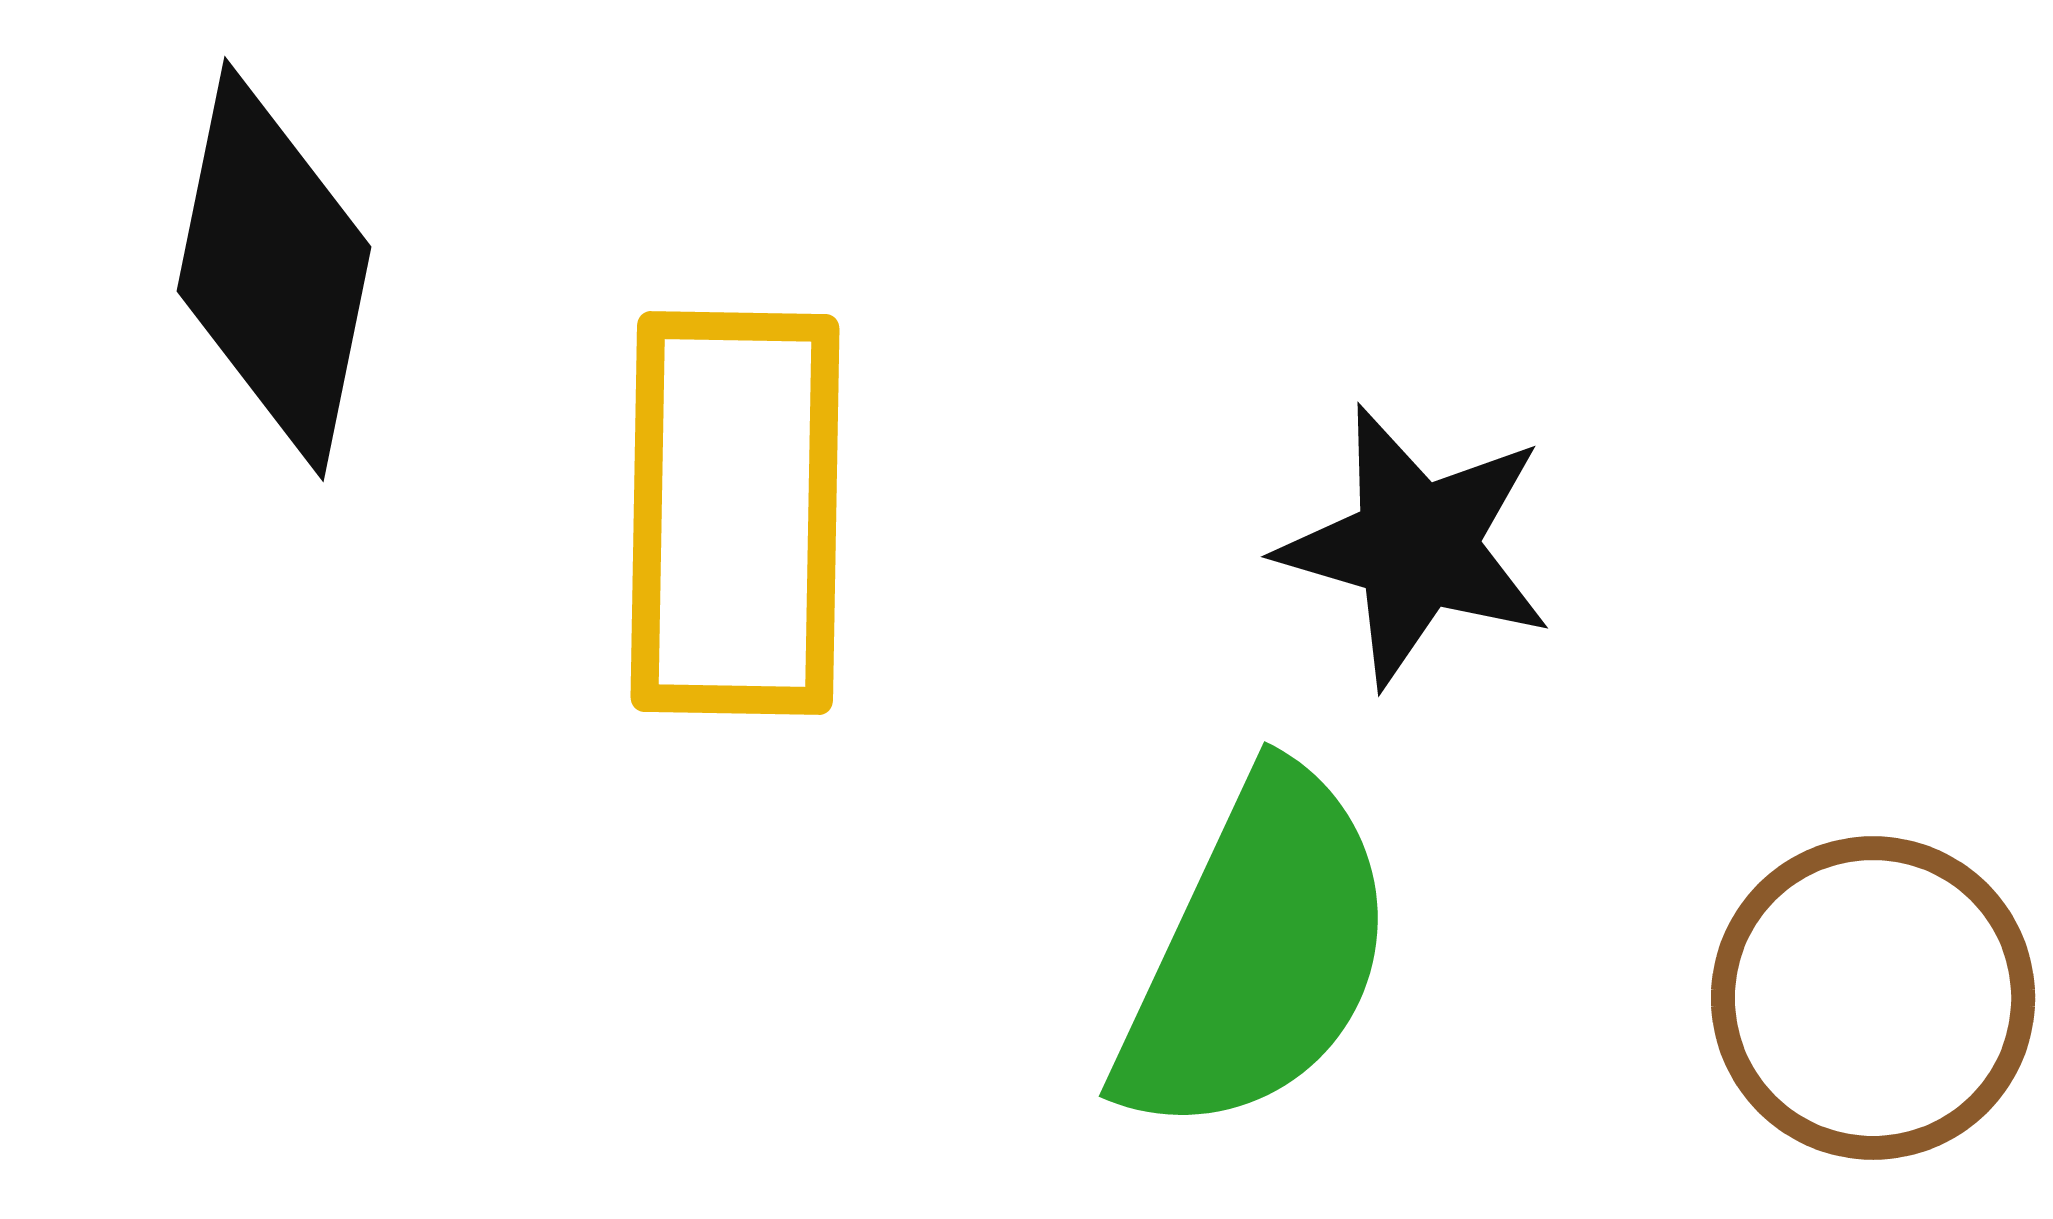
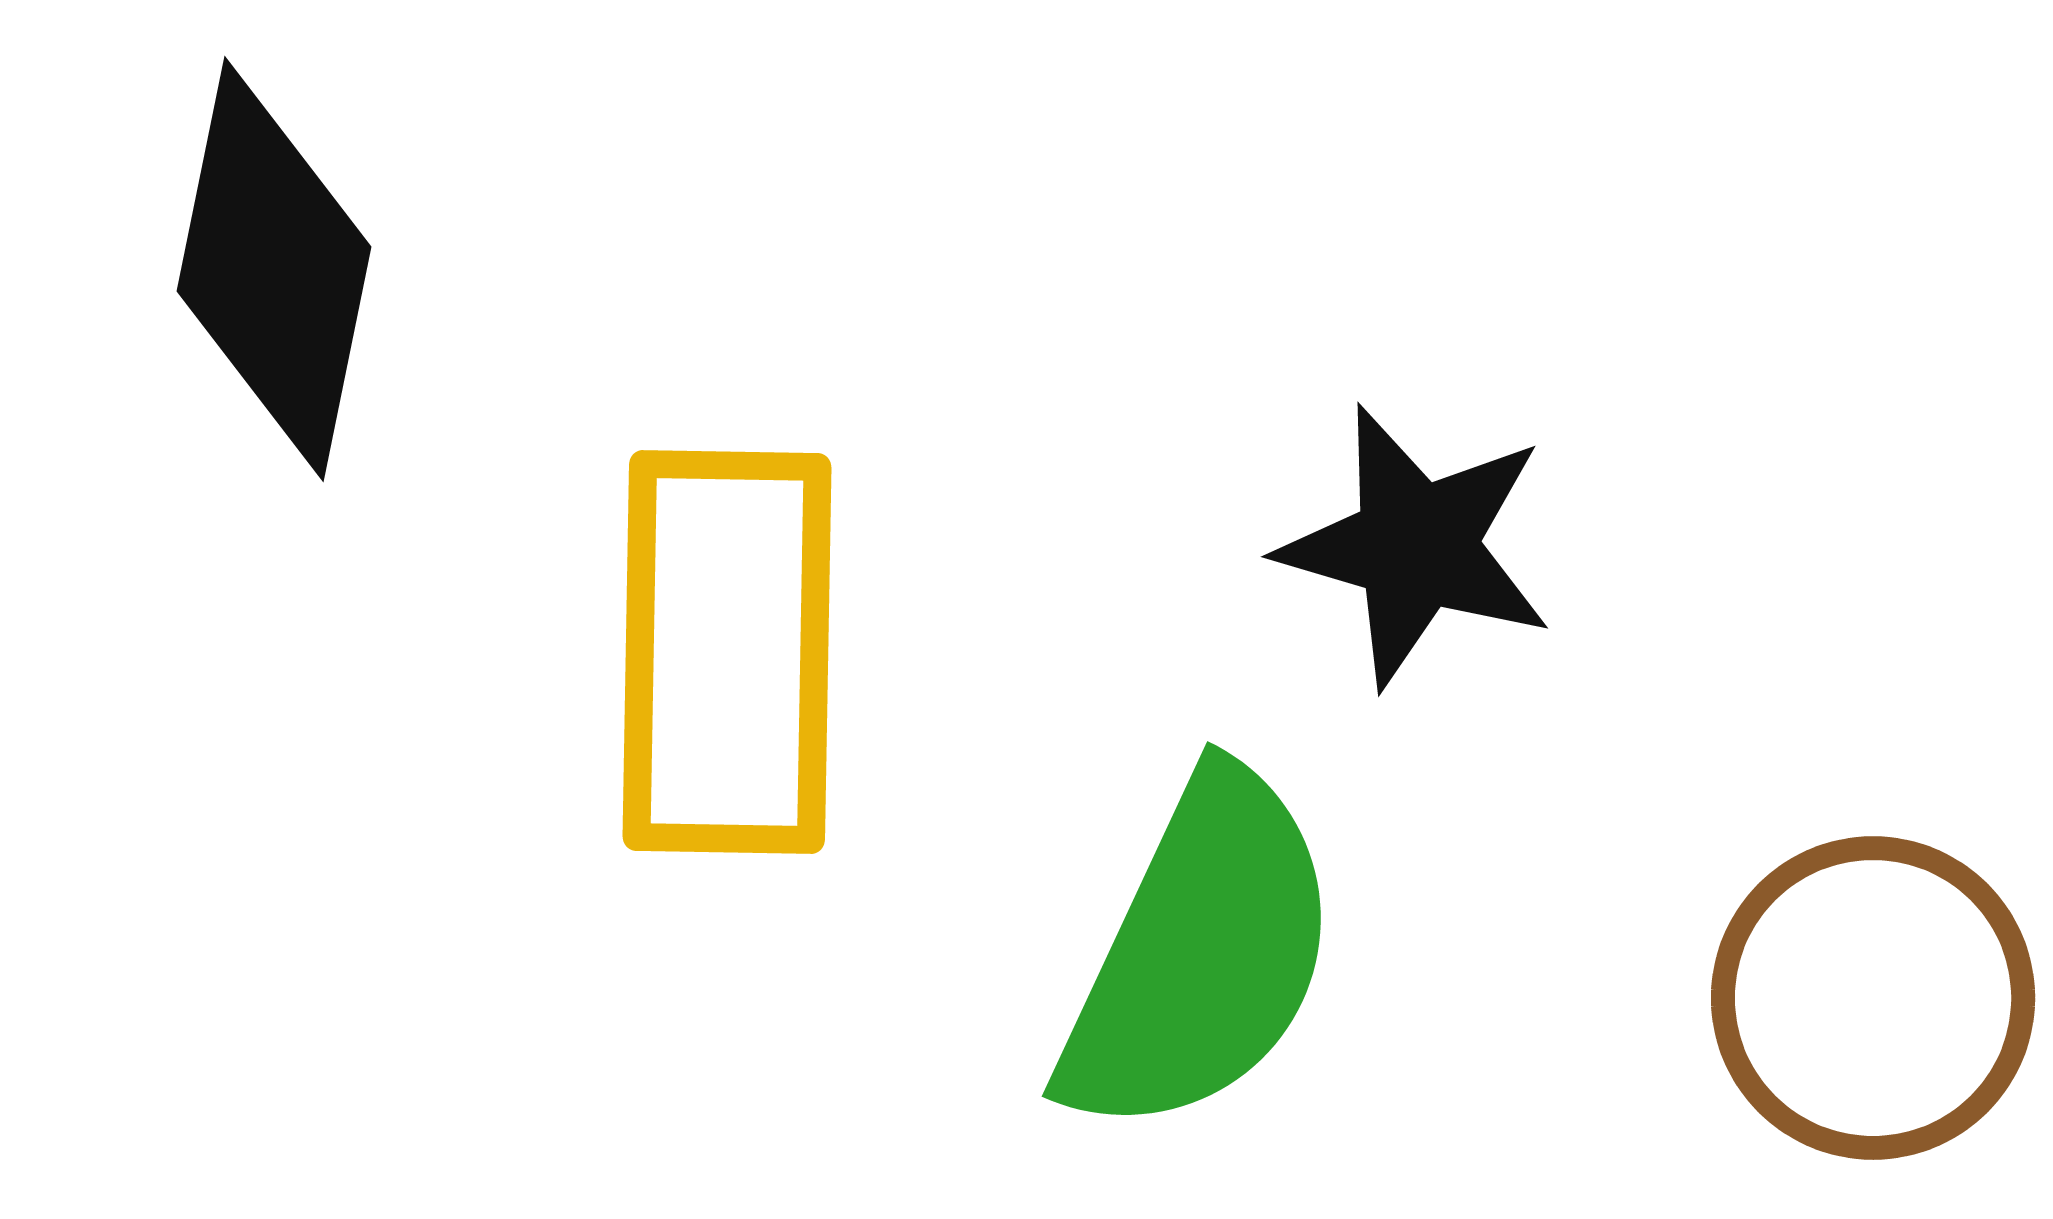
yellow rectangle: moved 8 px left, 139 px down
green semicircle: moved 57 px left
